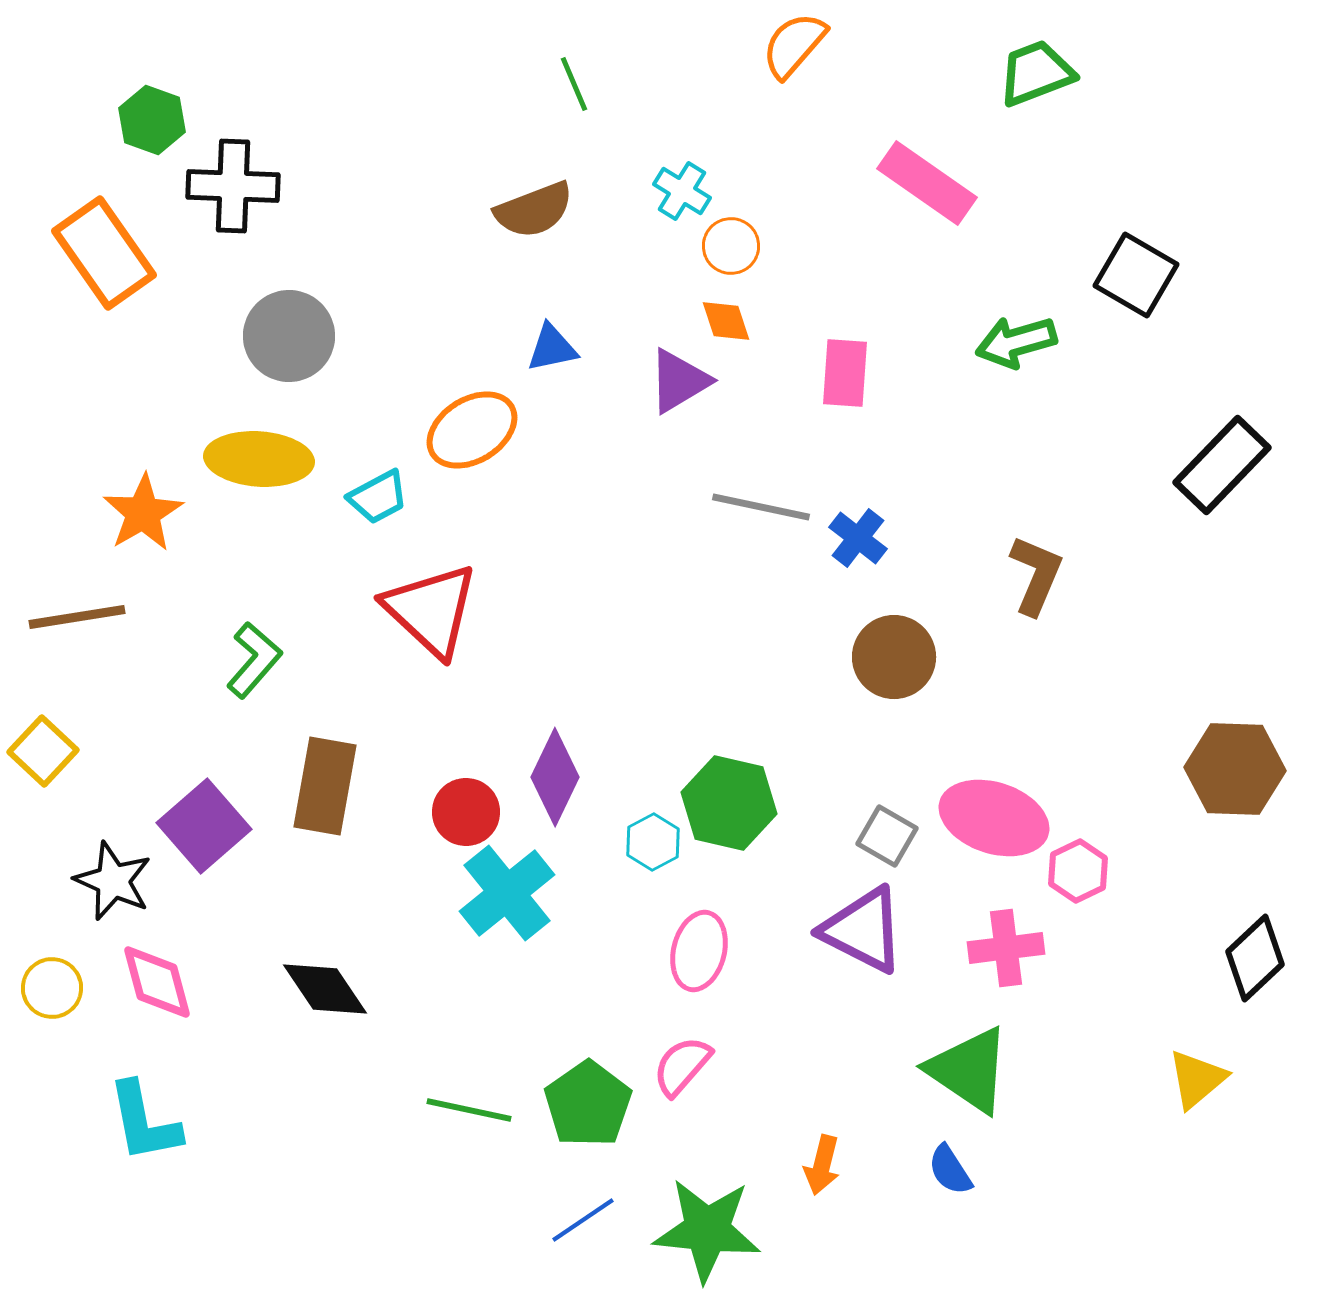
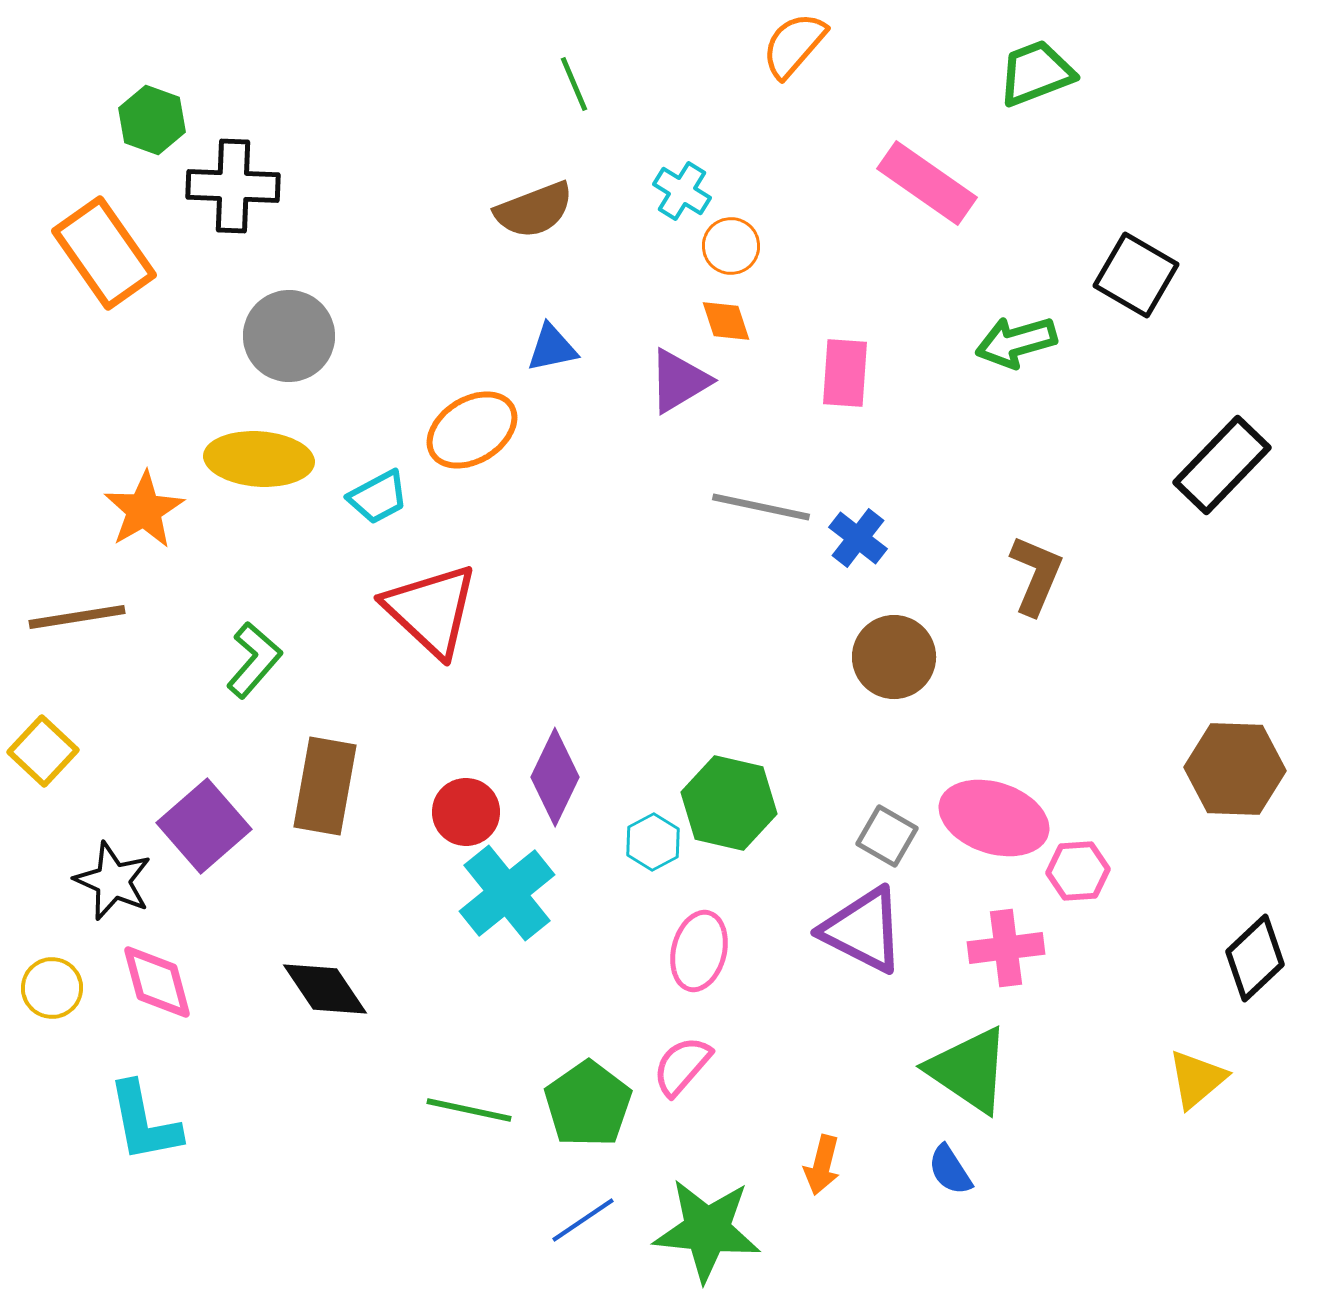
orange star at (143, 513): moved 1 px right, 3 px up
pink hexagon at (1078, 871): rotated 22 degrees clockwise
